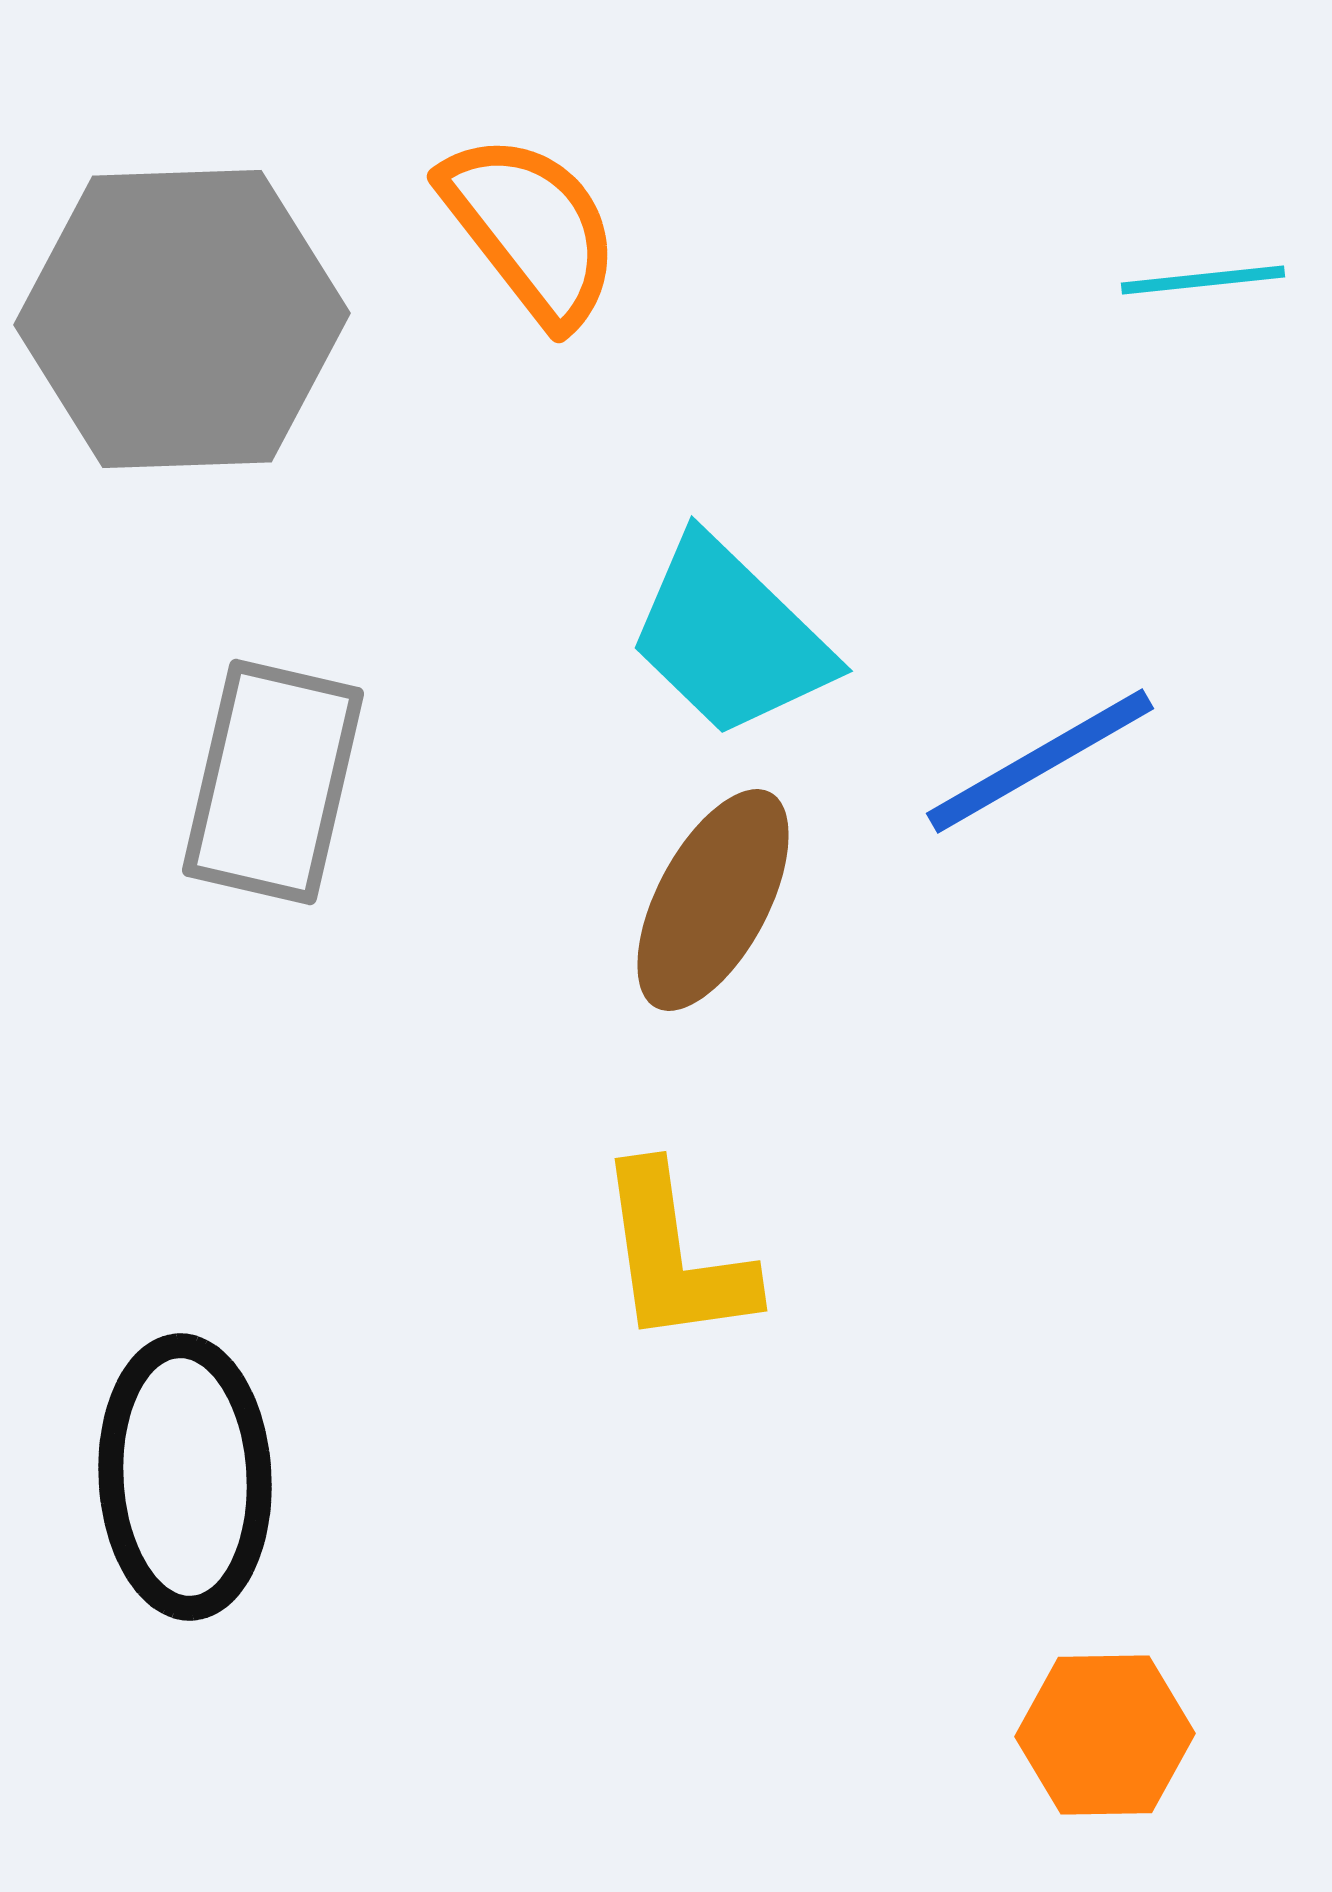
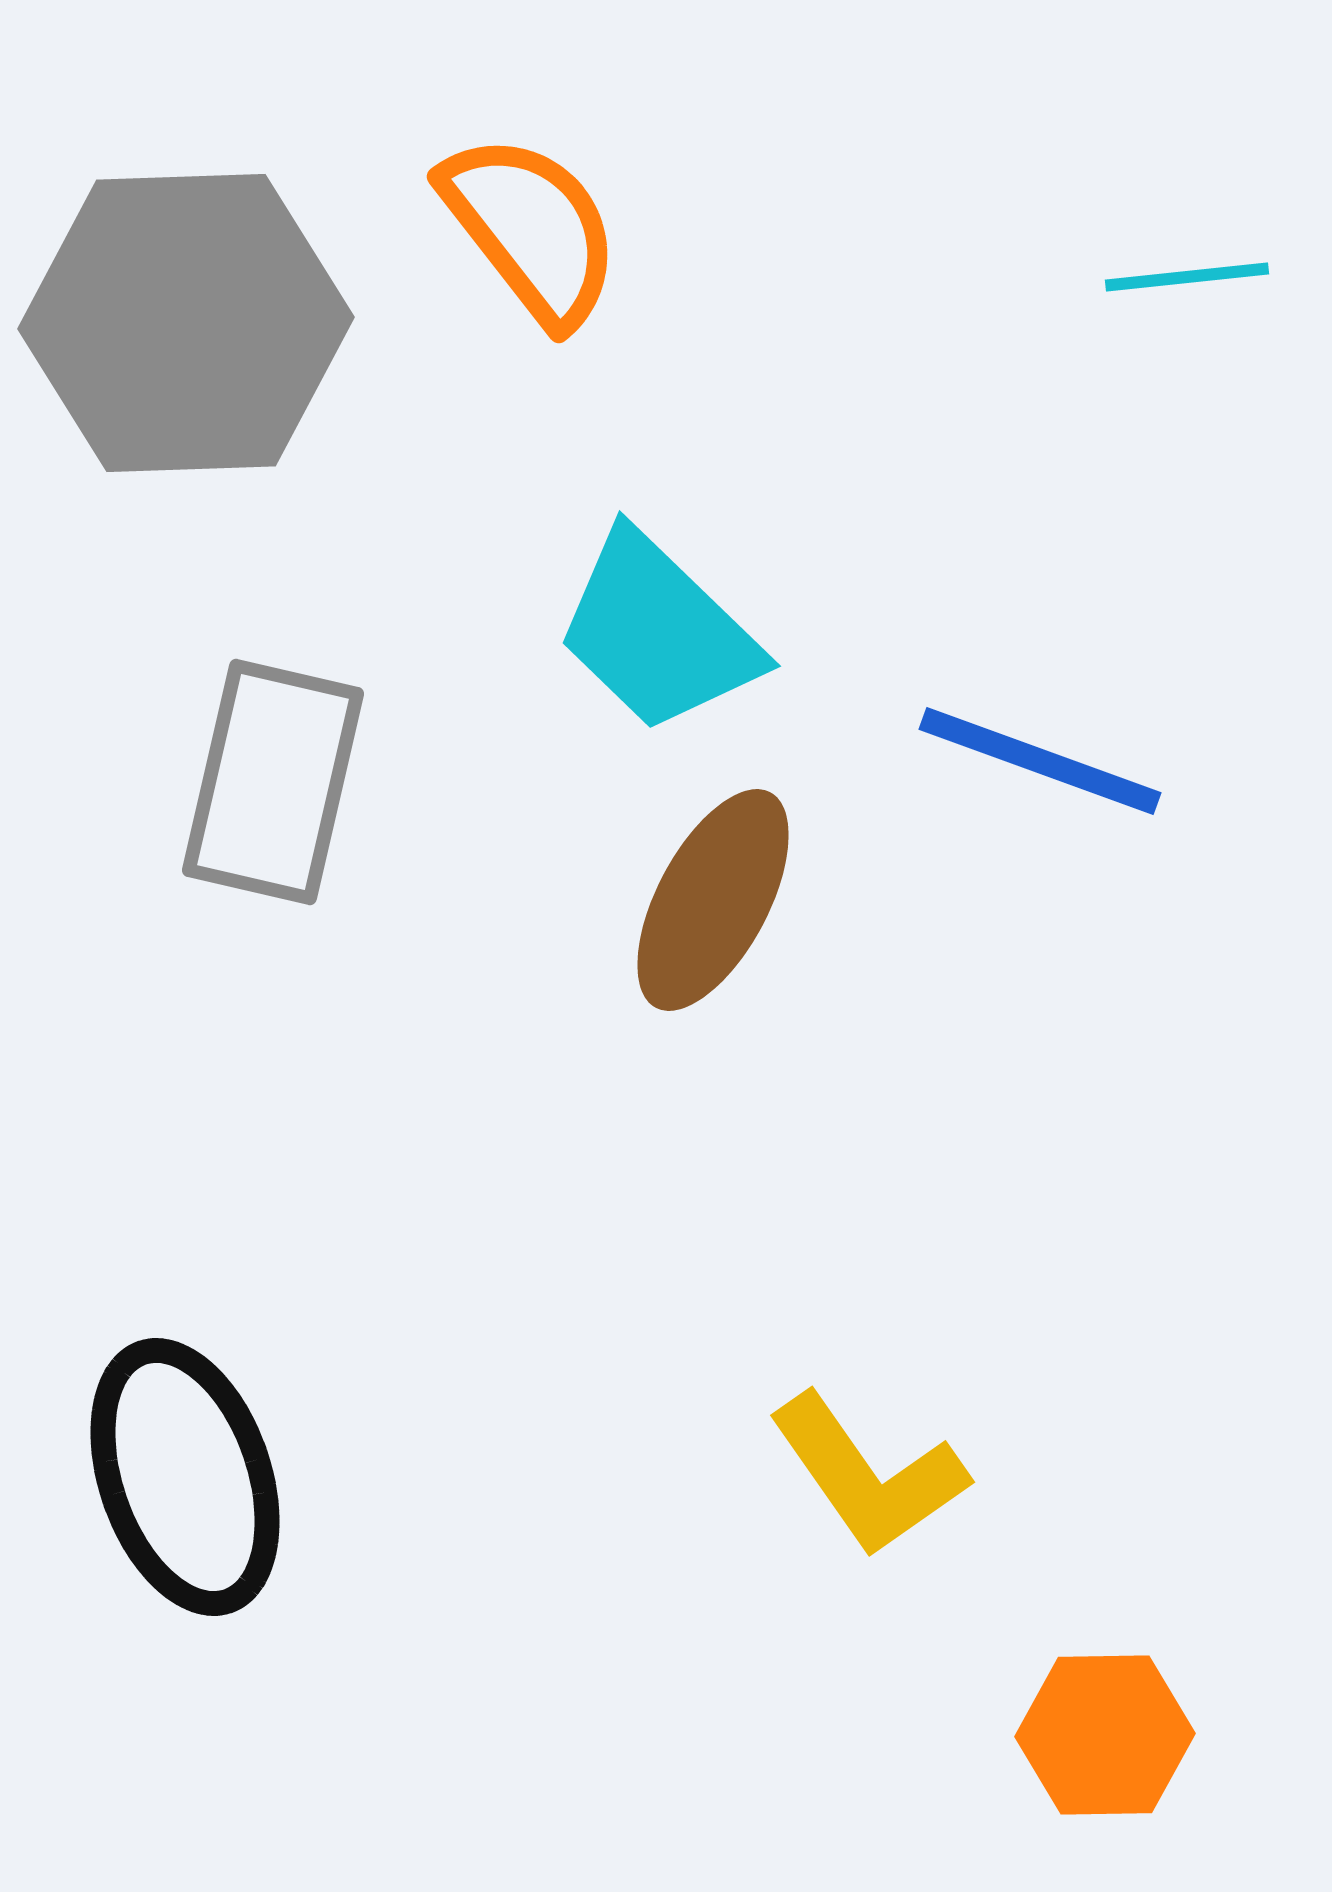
cyan line: moved 16 px left, 3 px up
gray hexagon: moved 4 px right, 4 px down
cyan trapezoid: moved 72 px left, 5 px up
blue line: rotated 50 degrees clockwise
yellow L-shape: moved 193 px right, 219 px down; rotated 27 degrees counterclockwise
black ellipse: rotated 16 degrees counterclockwise
